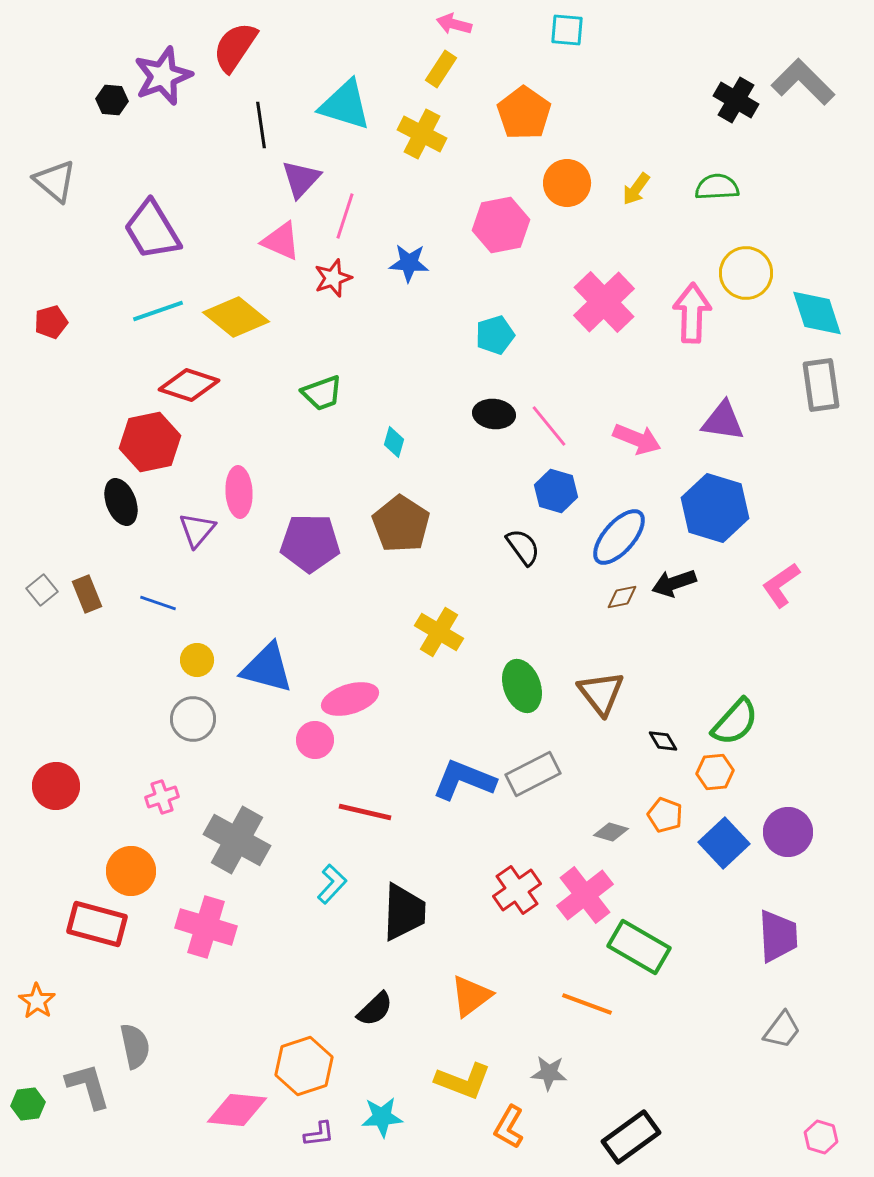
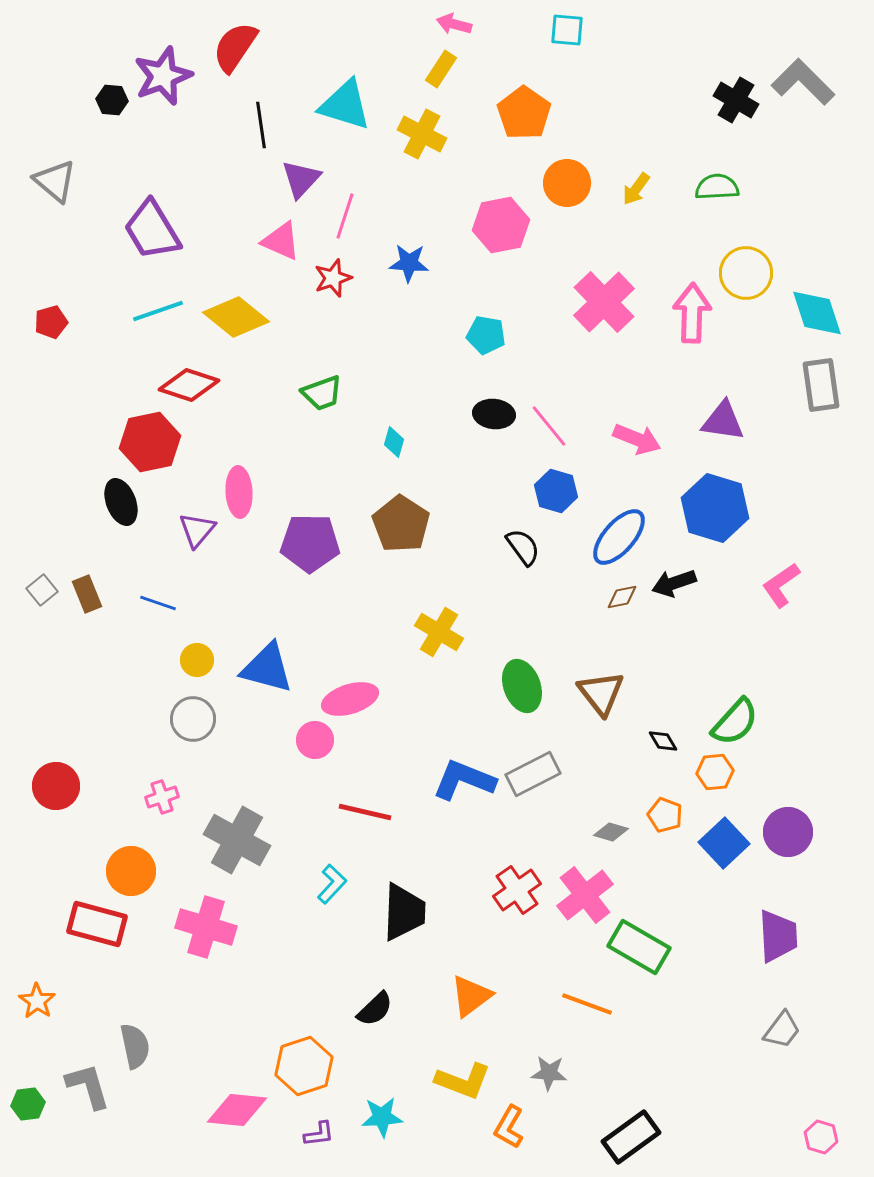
cyan pentagon at (495, 335): moved 9 px left; rotated 27 degrees clockwise
